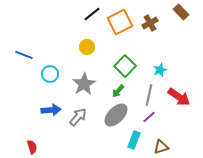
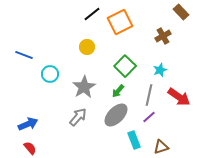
brown cross: moved 13 px right, 13 px down
gray star: moved 3 px down
blue arrow: moved 23 px left, 14 px down; rotated 18 degrees counterclockwise
cyan rectangle: rotated 42 degrees counterclockwise
red semicircle: moved 2 px left, 1 px down; rotated 24 degrees counterclockwise
